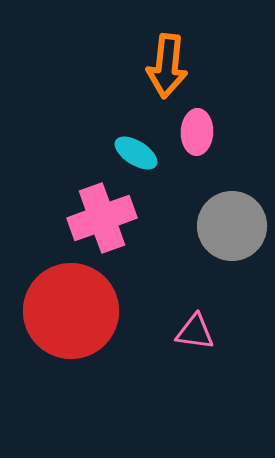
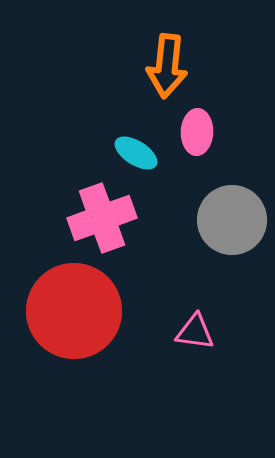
gray circle: moved 6 px up
red circle: moved 3 px right
